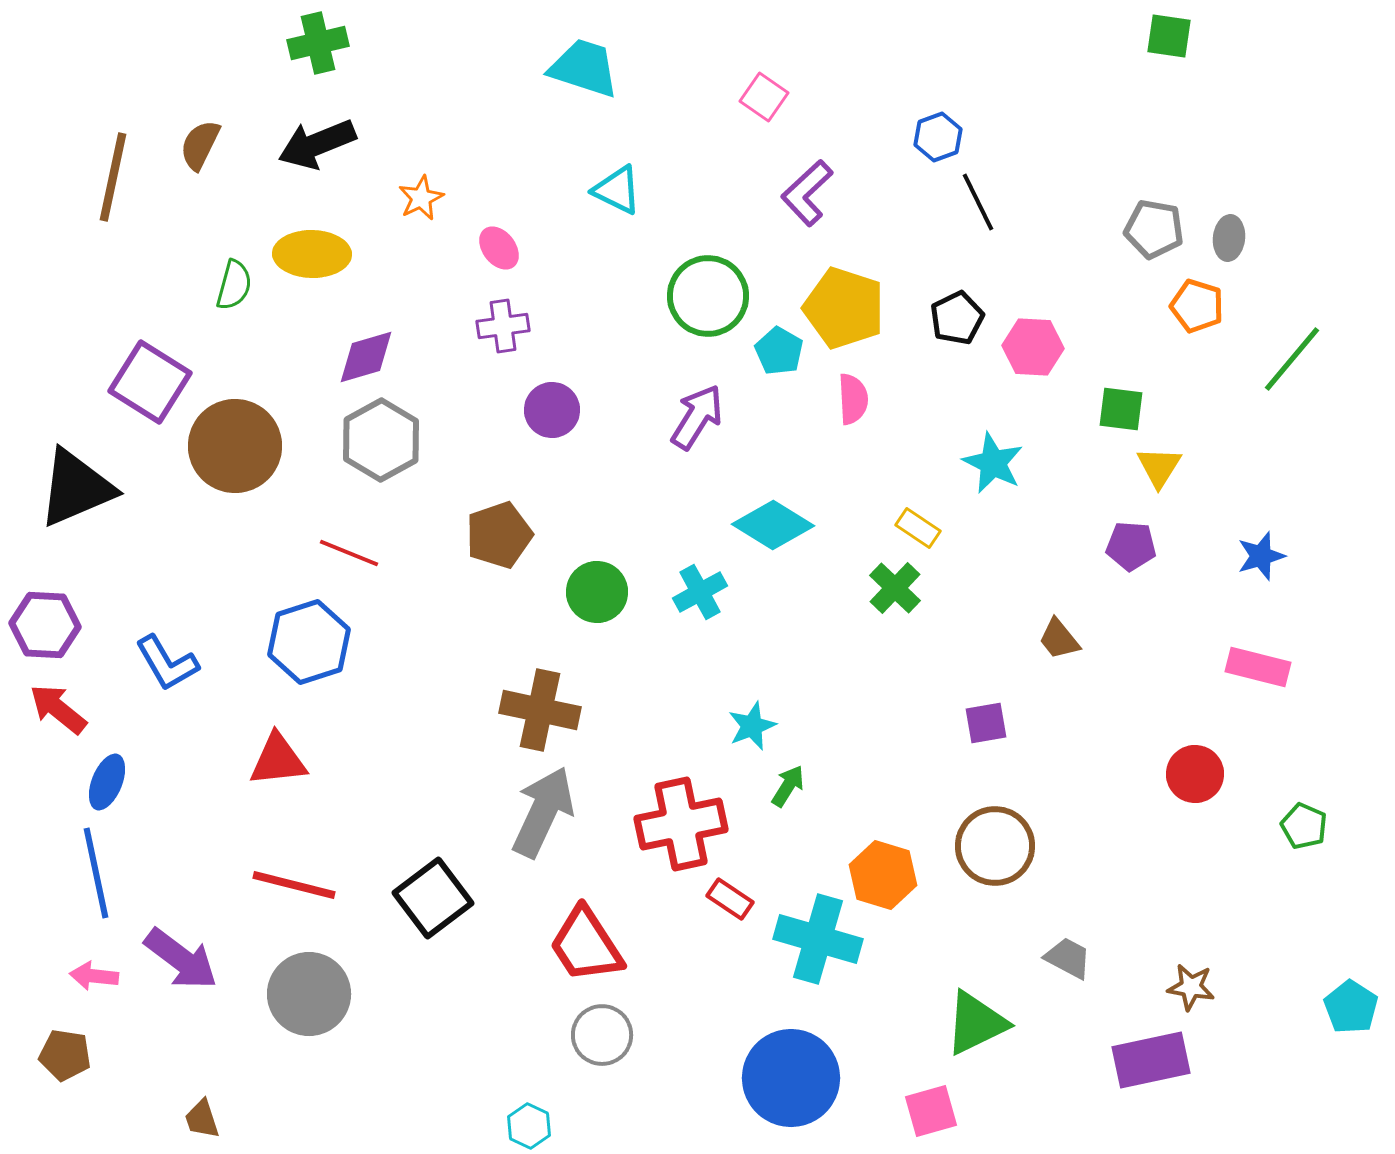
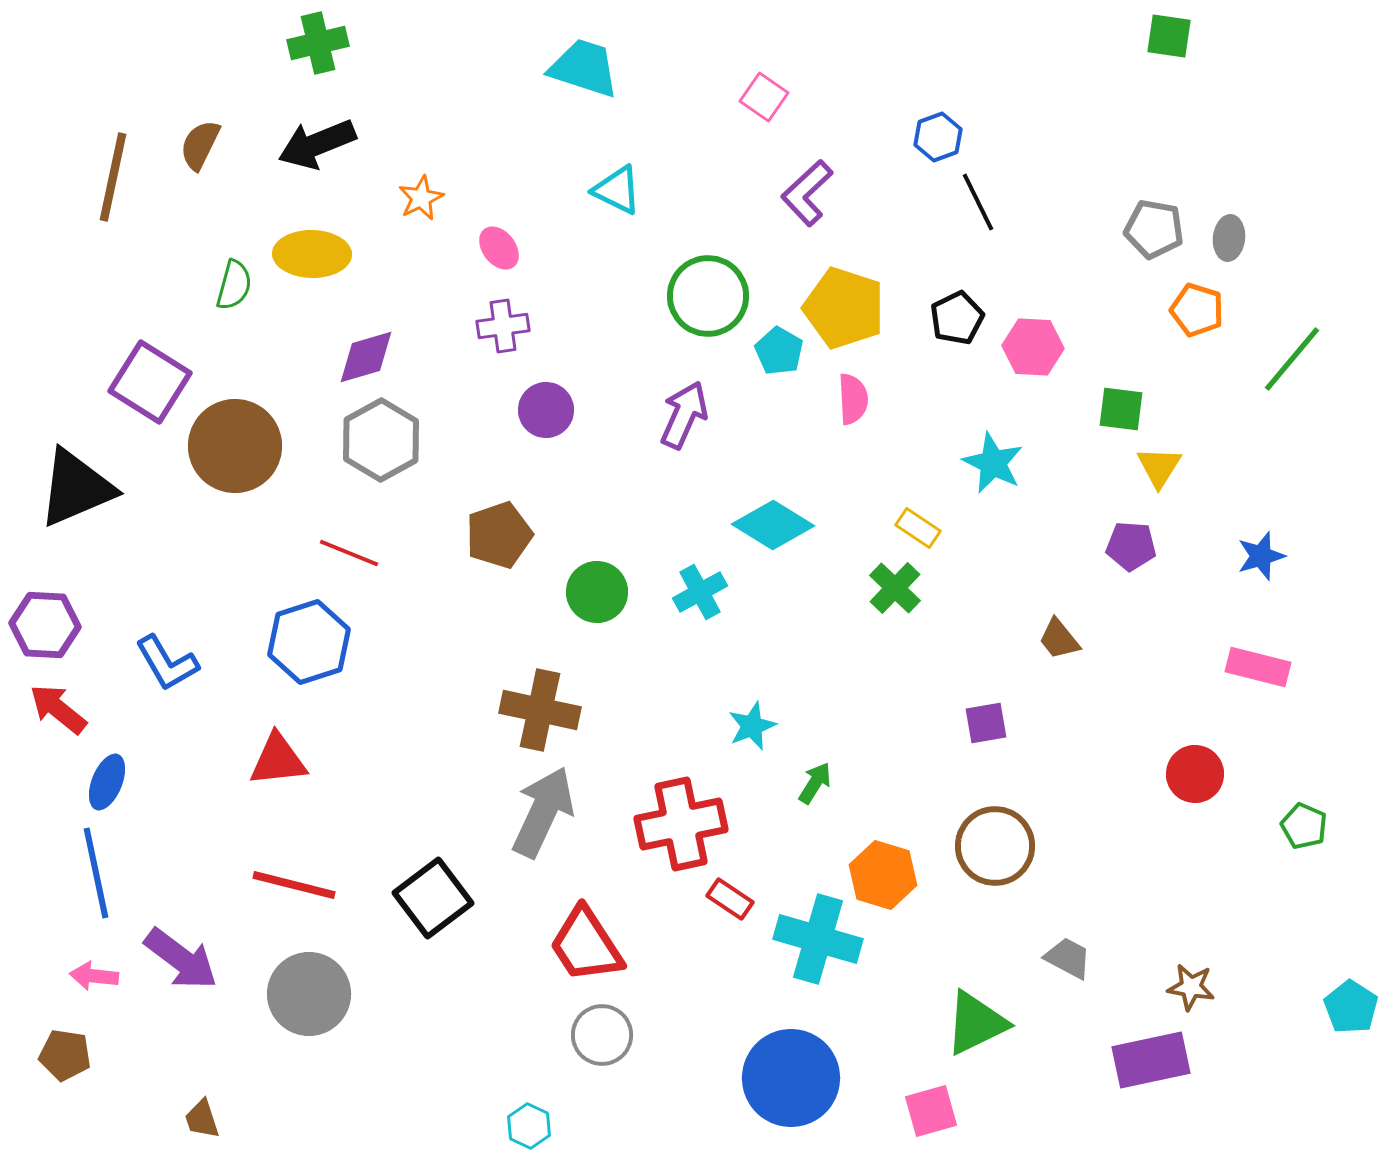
orange pentagon at (1197, 306): moved 4 px down
purple circle at (552, 410): moved 6 px left
purple arrow at (697, 417): moved 13 px left, 2 px up; rotated 8 degrees counterclockwise
green arrow at (788, 786): moved 27 px right, 3 px up
